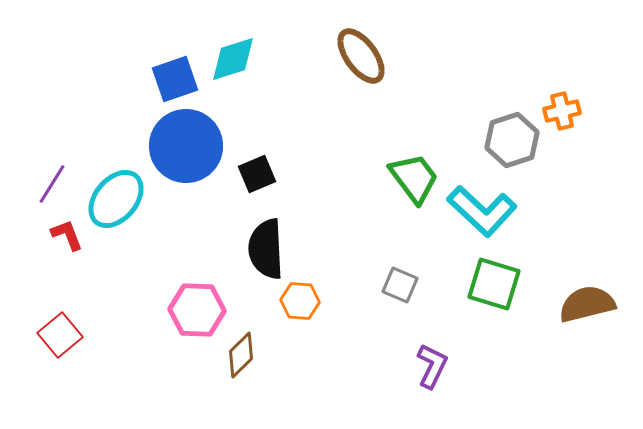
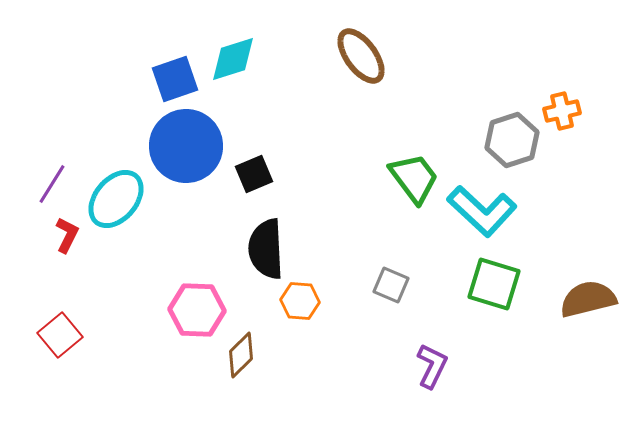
black square: moved 3 px left
red L-shape: rotated 48 degrees clockwise
gray square: moved 9 px left
brown semicircle: moved 1 px right, 5 px up
